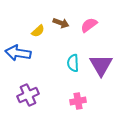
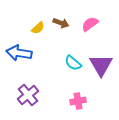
pink semicircle: moved 1 px right, 1 px up
yellow semicircle: moved 3 px up
blue arrow: moved 1 px right
cyan semicircle: rotated 48 degrees counterclockwise
purple cross: rotated 15 degrees counterclockwise
